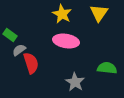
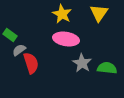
pink ellipse: moved 2 px up
gray star: moved 7 px right, 19 px up
